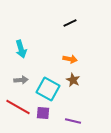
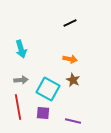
red line: rotated 50 degrees clockwise
